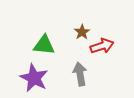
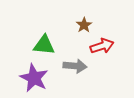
brown star: moved 2 px right, 7 px up
gray arrow: moved 5 px left, 8 px up; rotated 105 degrees clockwise
